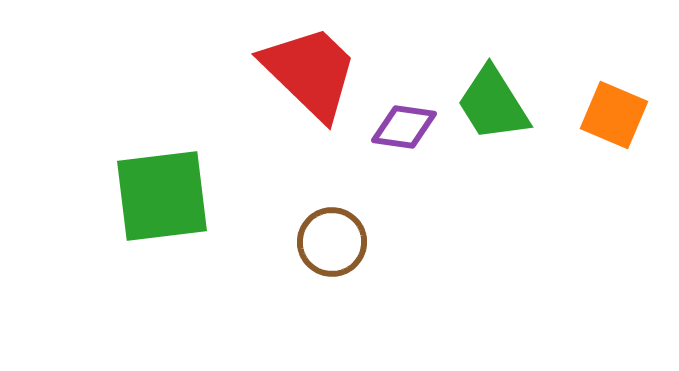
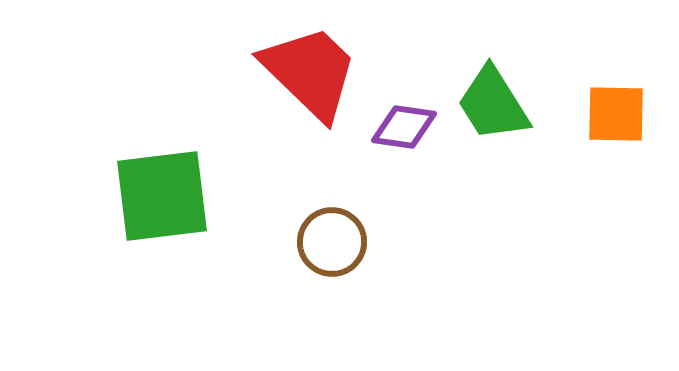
orange square: moved 2 px right, 1 px up; rotated 22 degrees counterclockwise
